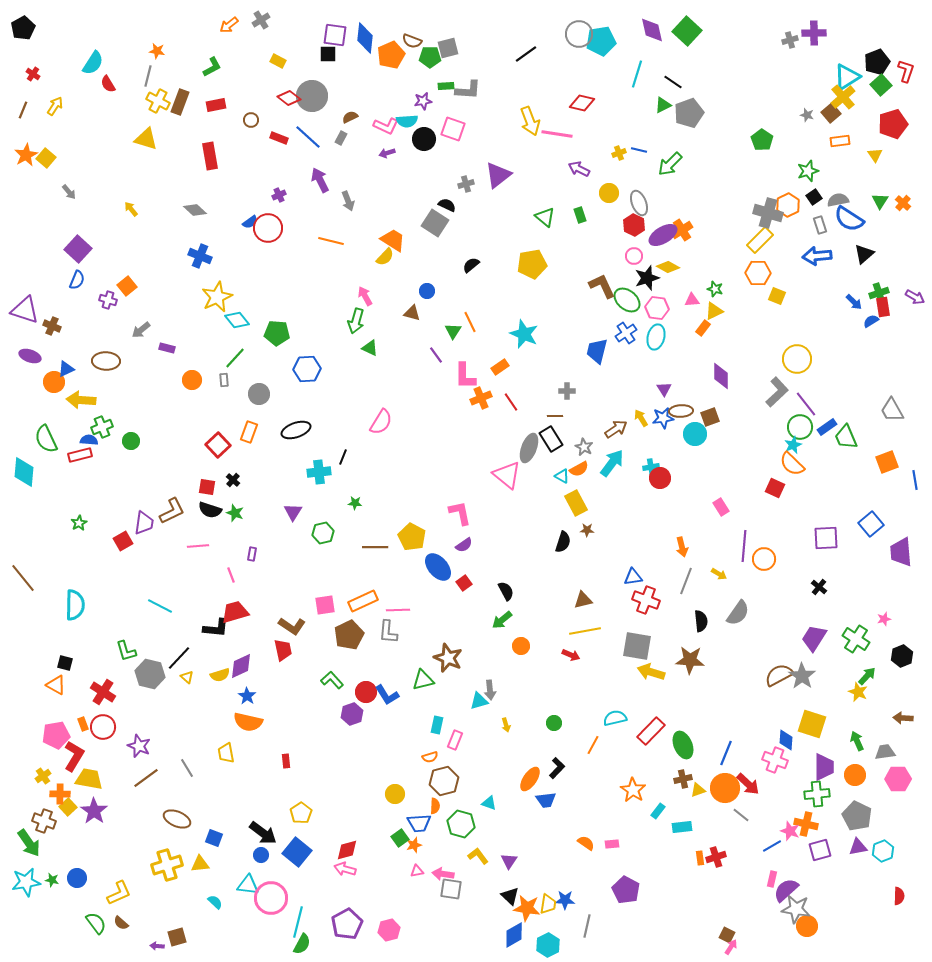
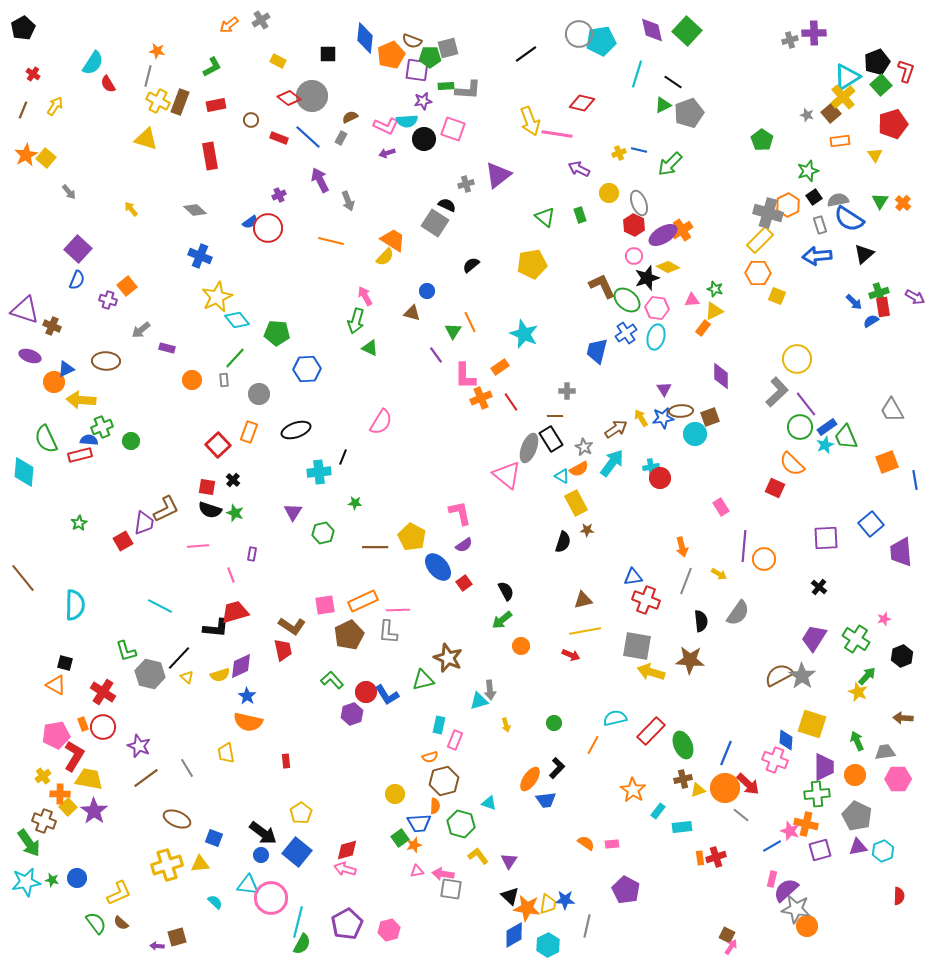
purple square at (335, 35): moved 82 px right, 35 px down
cyan star at (793, 445): moved 32 px right
brown L-shape at (172, 511): moved 6 px left, 2 px up
cyan rectangle at (437, 725): moved 2 px right
